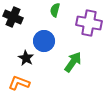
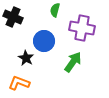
purple cross: moved 7 px left, 5 px down
